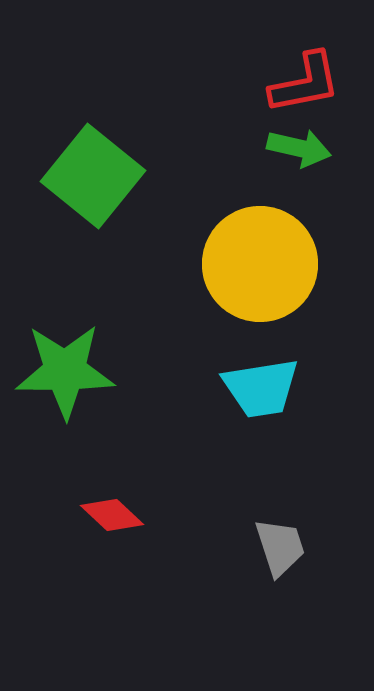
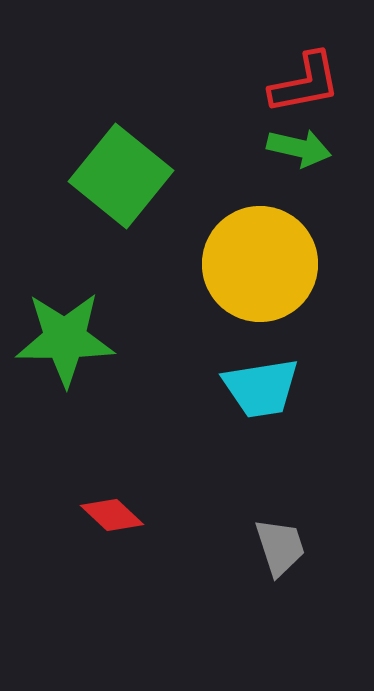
green square: moved 28 px right
green star: moved 32 px up
